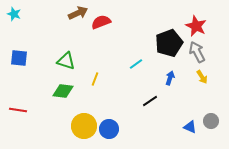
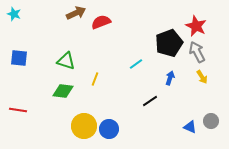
brown arrow: moved 2 px left
